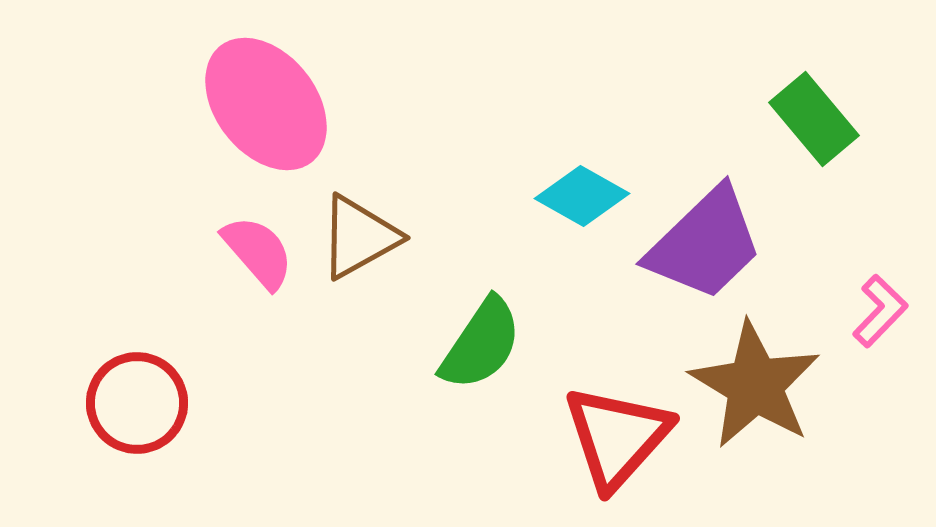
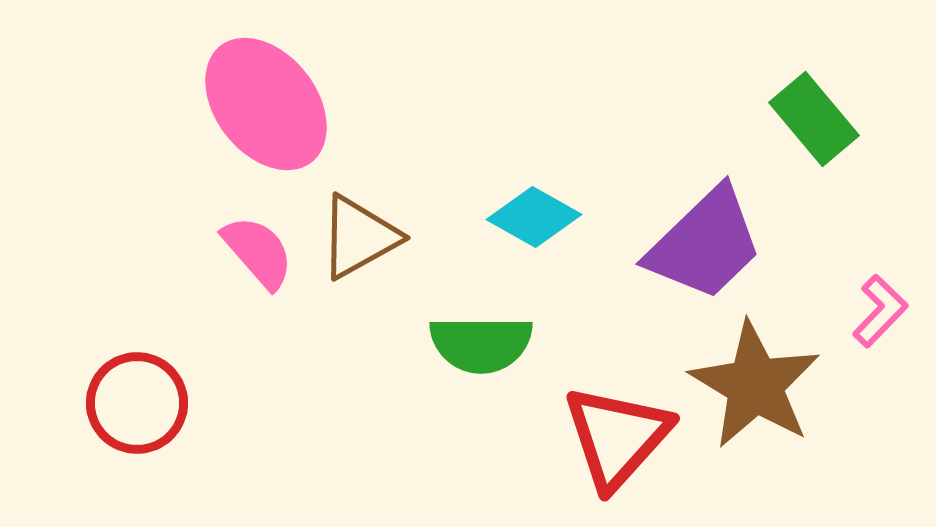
cyan diamond: moved 48 px left, 21 px down
green semicircle: rotated 56 degrees clockwise
